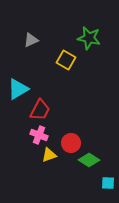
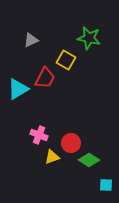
red trapezoid: moved 5 px right, 32 px up
yellow triangle: moved 3 px right, 2 px down
cyan square: moved 2 px left, 2 px down
